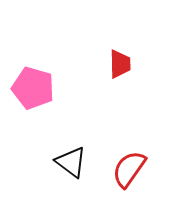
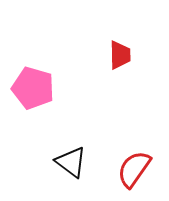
red trapezoid: moved 9 px up
red semicircle: moved 5 px right
